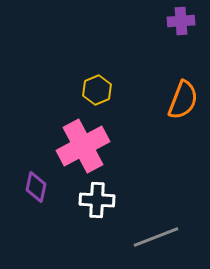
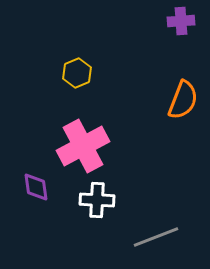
yellow hexagon: moved 20 px left, 17 px up
purple diamond: rotated 20 degrees counterclockwise
